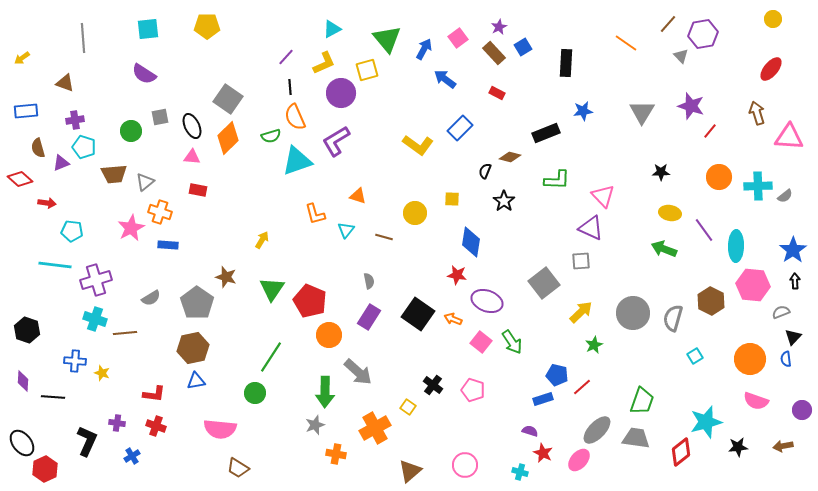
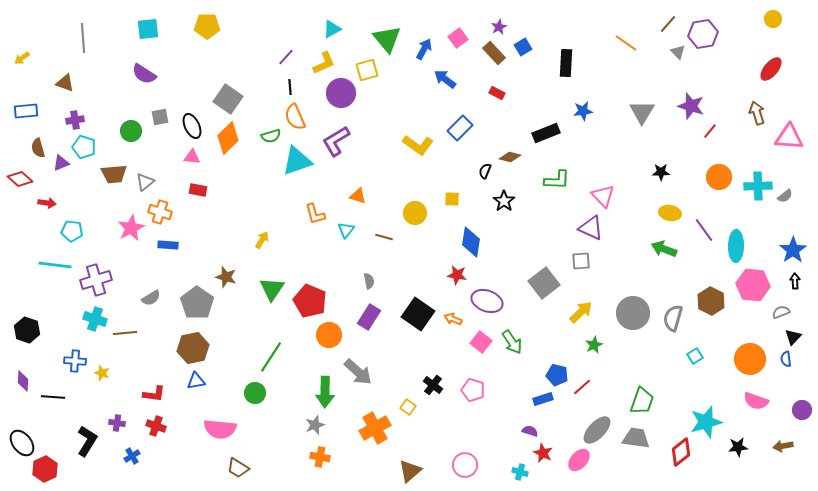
gray triangle at (681, 56): moved 3 px left, 4 px up
black L-shape at (87, 441): rotated 8 degrees clockwise
orange cross at (336, 454): moved 16 px left, 3 px down
